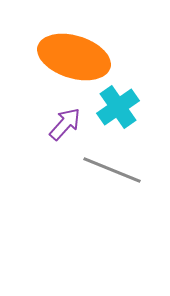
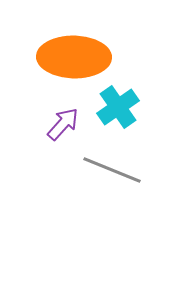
orange ellipse: rotated 16 degrees counterclockwise
purple arrow: moved 2 px left
